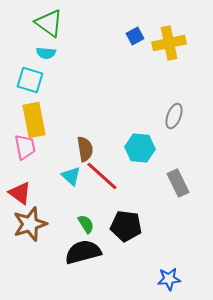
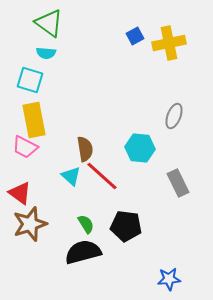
pink trapezoid: rotated 128 degrees clockwise
